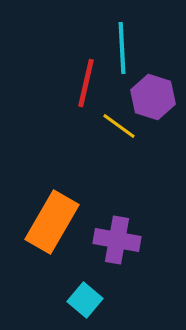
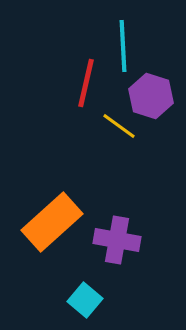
cyan line: moved 1 px right, 2 px up
purple hexagon: moved 2 px left, 1 px up
orange rectangle: rotated 18 degrees clockwise
